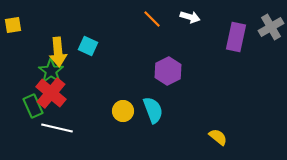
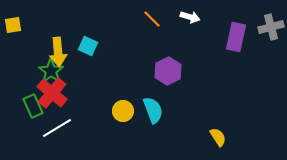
gray cross: rotated 15 degrees clockwise
red cross: moved 1 px right
white line: rotated 44 degrees counterclockwise
yellow semicircle: rotated 18 degrees clockwise
